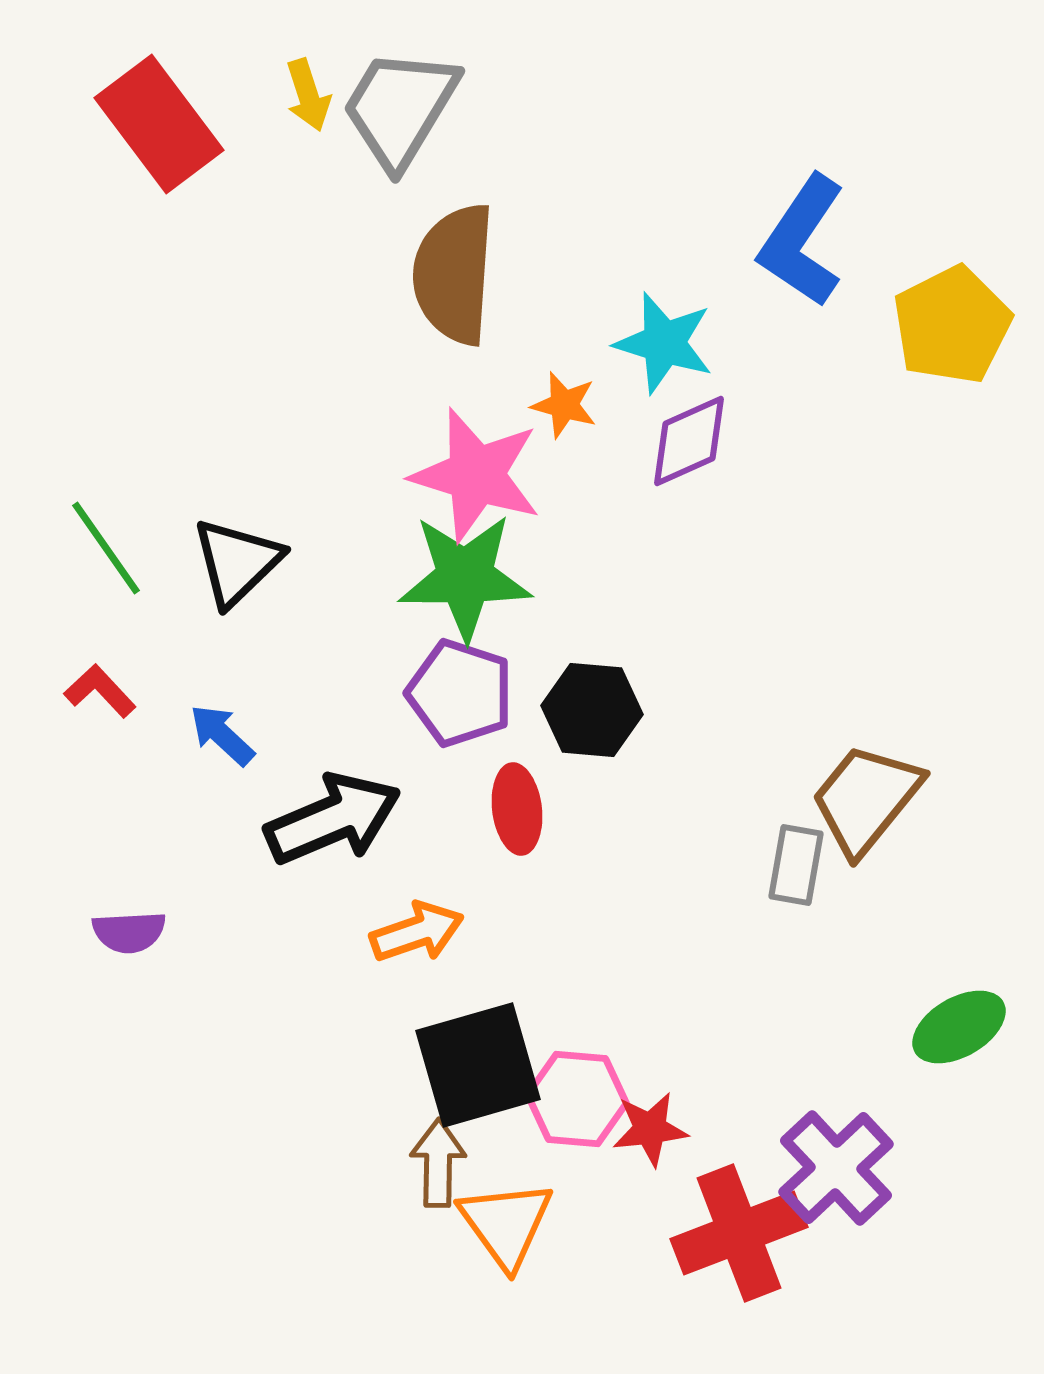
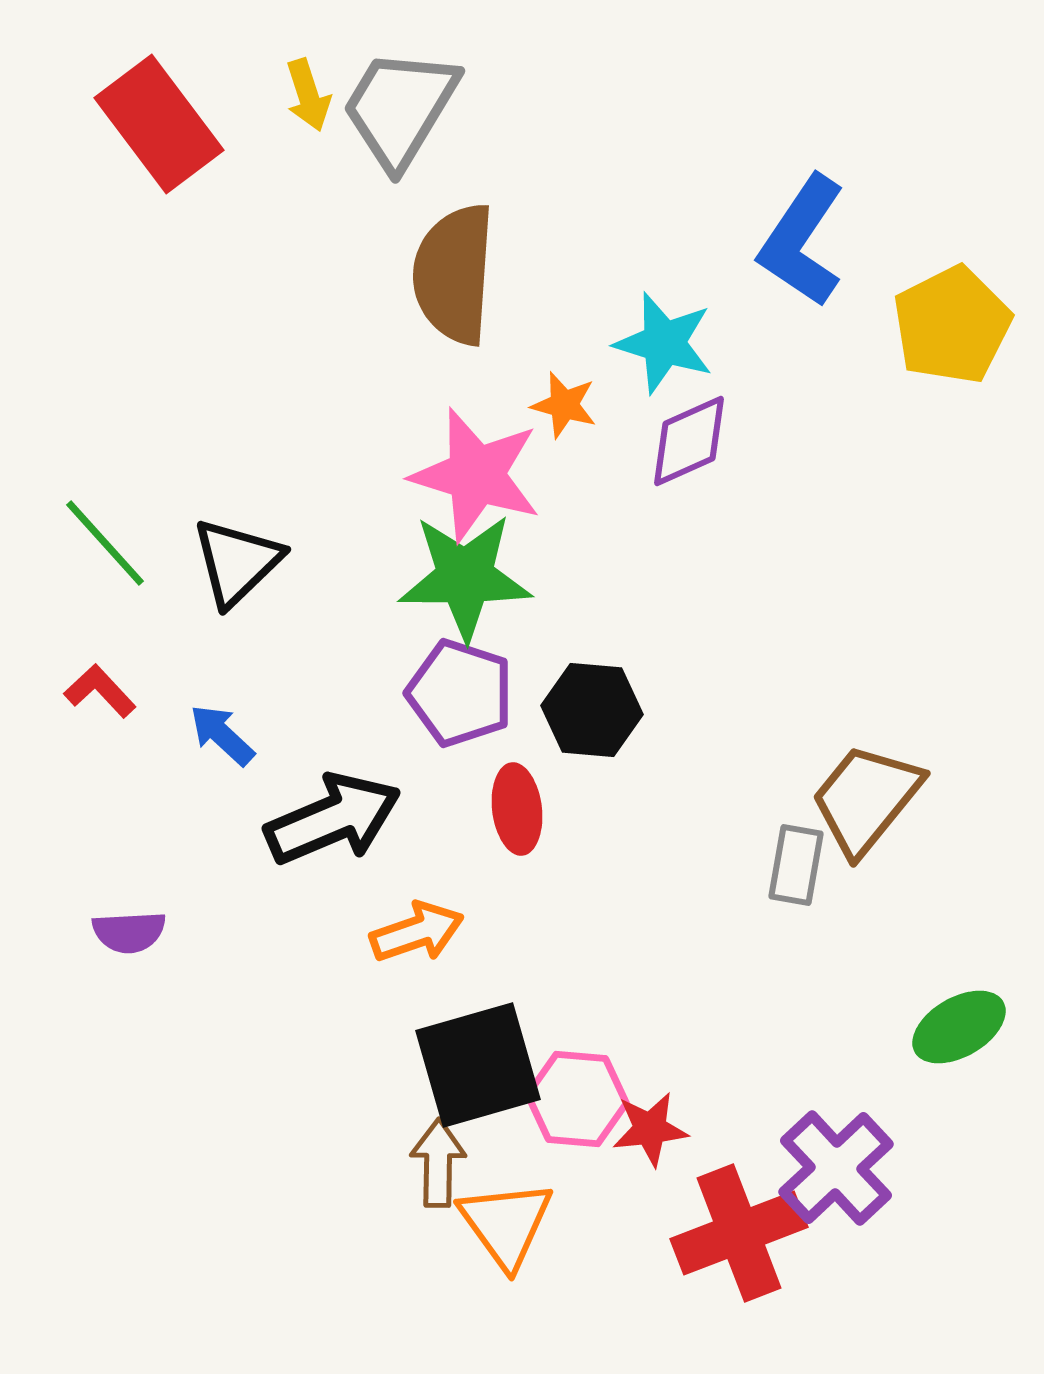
green line: moved 1 px left, 5 px up; rotated 7 degrees counterclockwise
